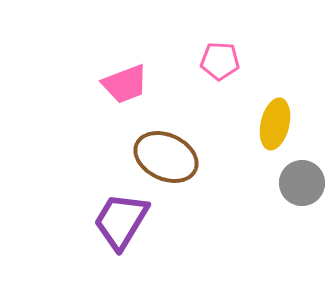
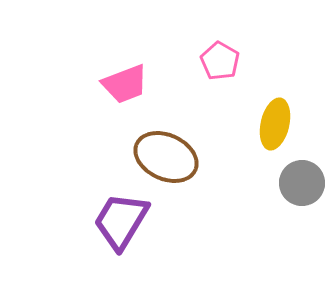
pink pentagon: rotated 27 degrees clockwise
